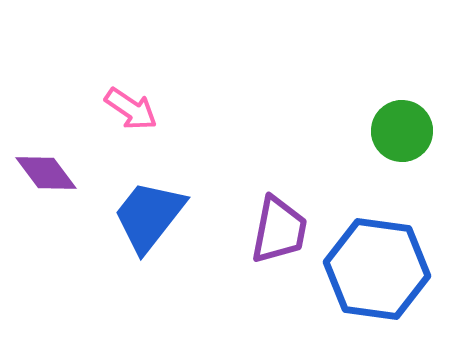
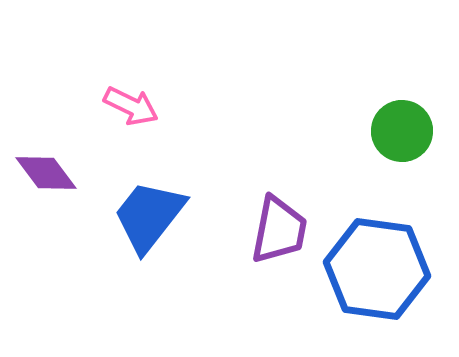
pink arrow: moved 3 px up; rotated 8 degrees counterclockwise
